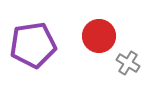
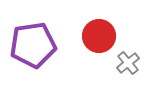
gray cross: rotated 20 degrees clockwise
